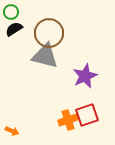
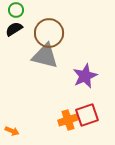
green circle: moved 5 px right, 2 px up
